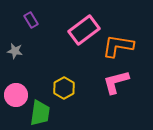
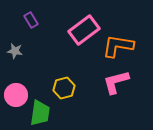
yellow hexagon: rotated 15 degrees clockwise
